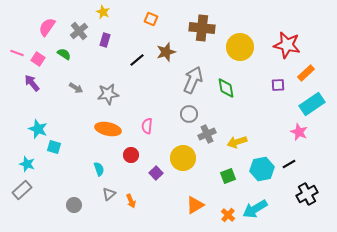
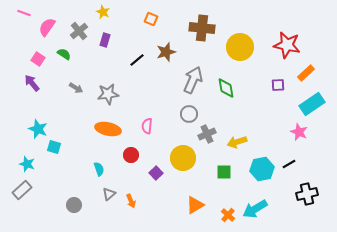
pink line at (17, 53): moved 7 px right, 40 px up
green square at (228, 176): moved 4 px left, 4 px up; rotated 21 degrees clockwise
black cross at (307, 194): rotated 15 degrees clockwise
